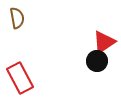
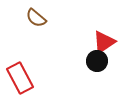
brown semicircle: moved 19 px right; rotated 140 degrees clockwise
